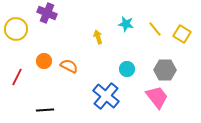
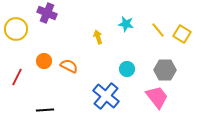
yellow line: moved 3 px right, 1 px down
